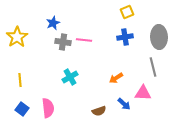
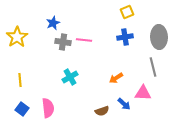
brown semicircle: moved 3 px right
